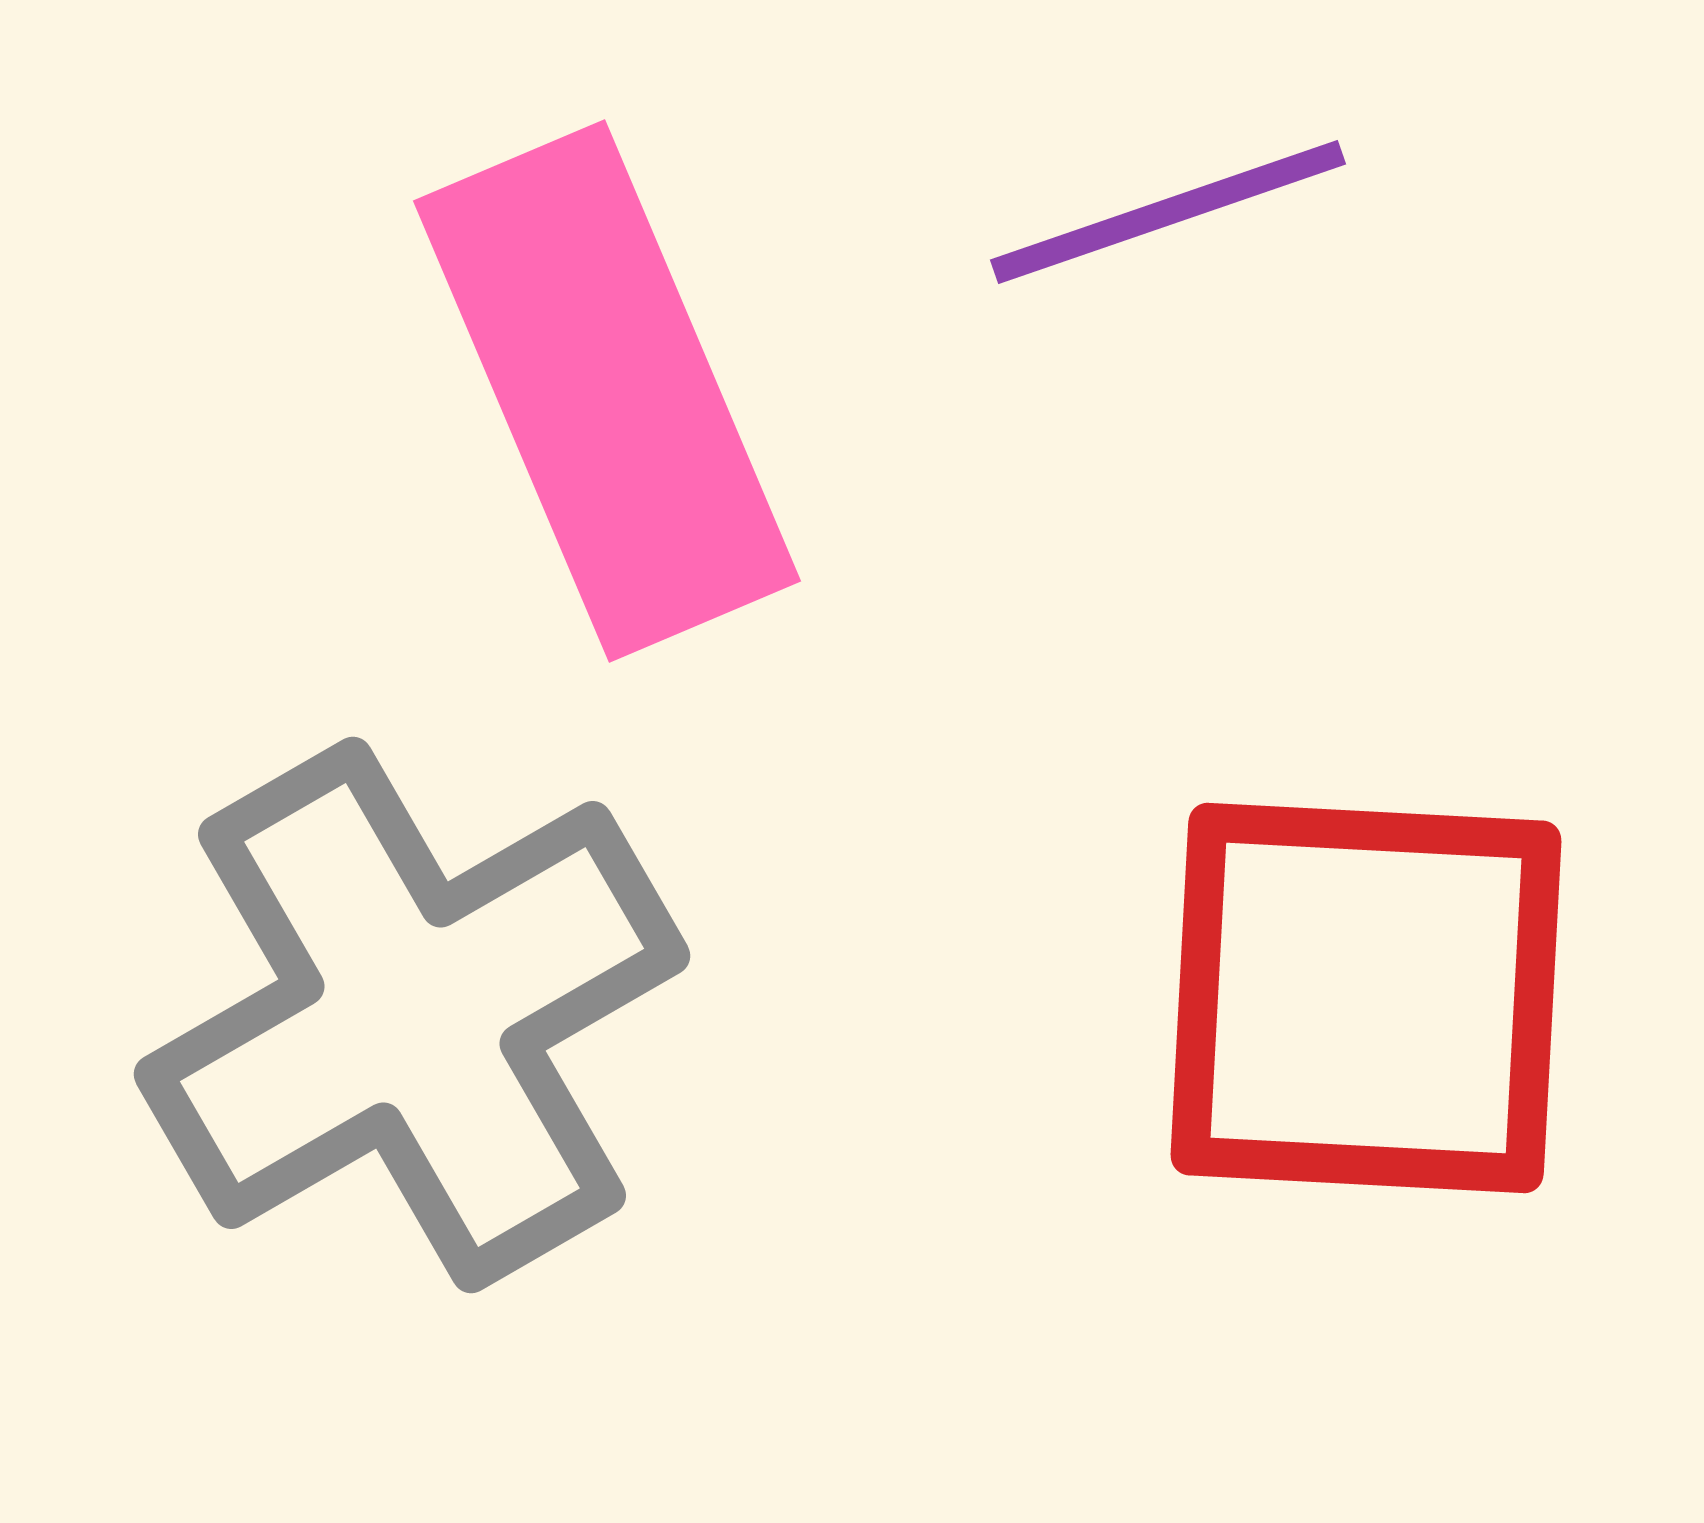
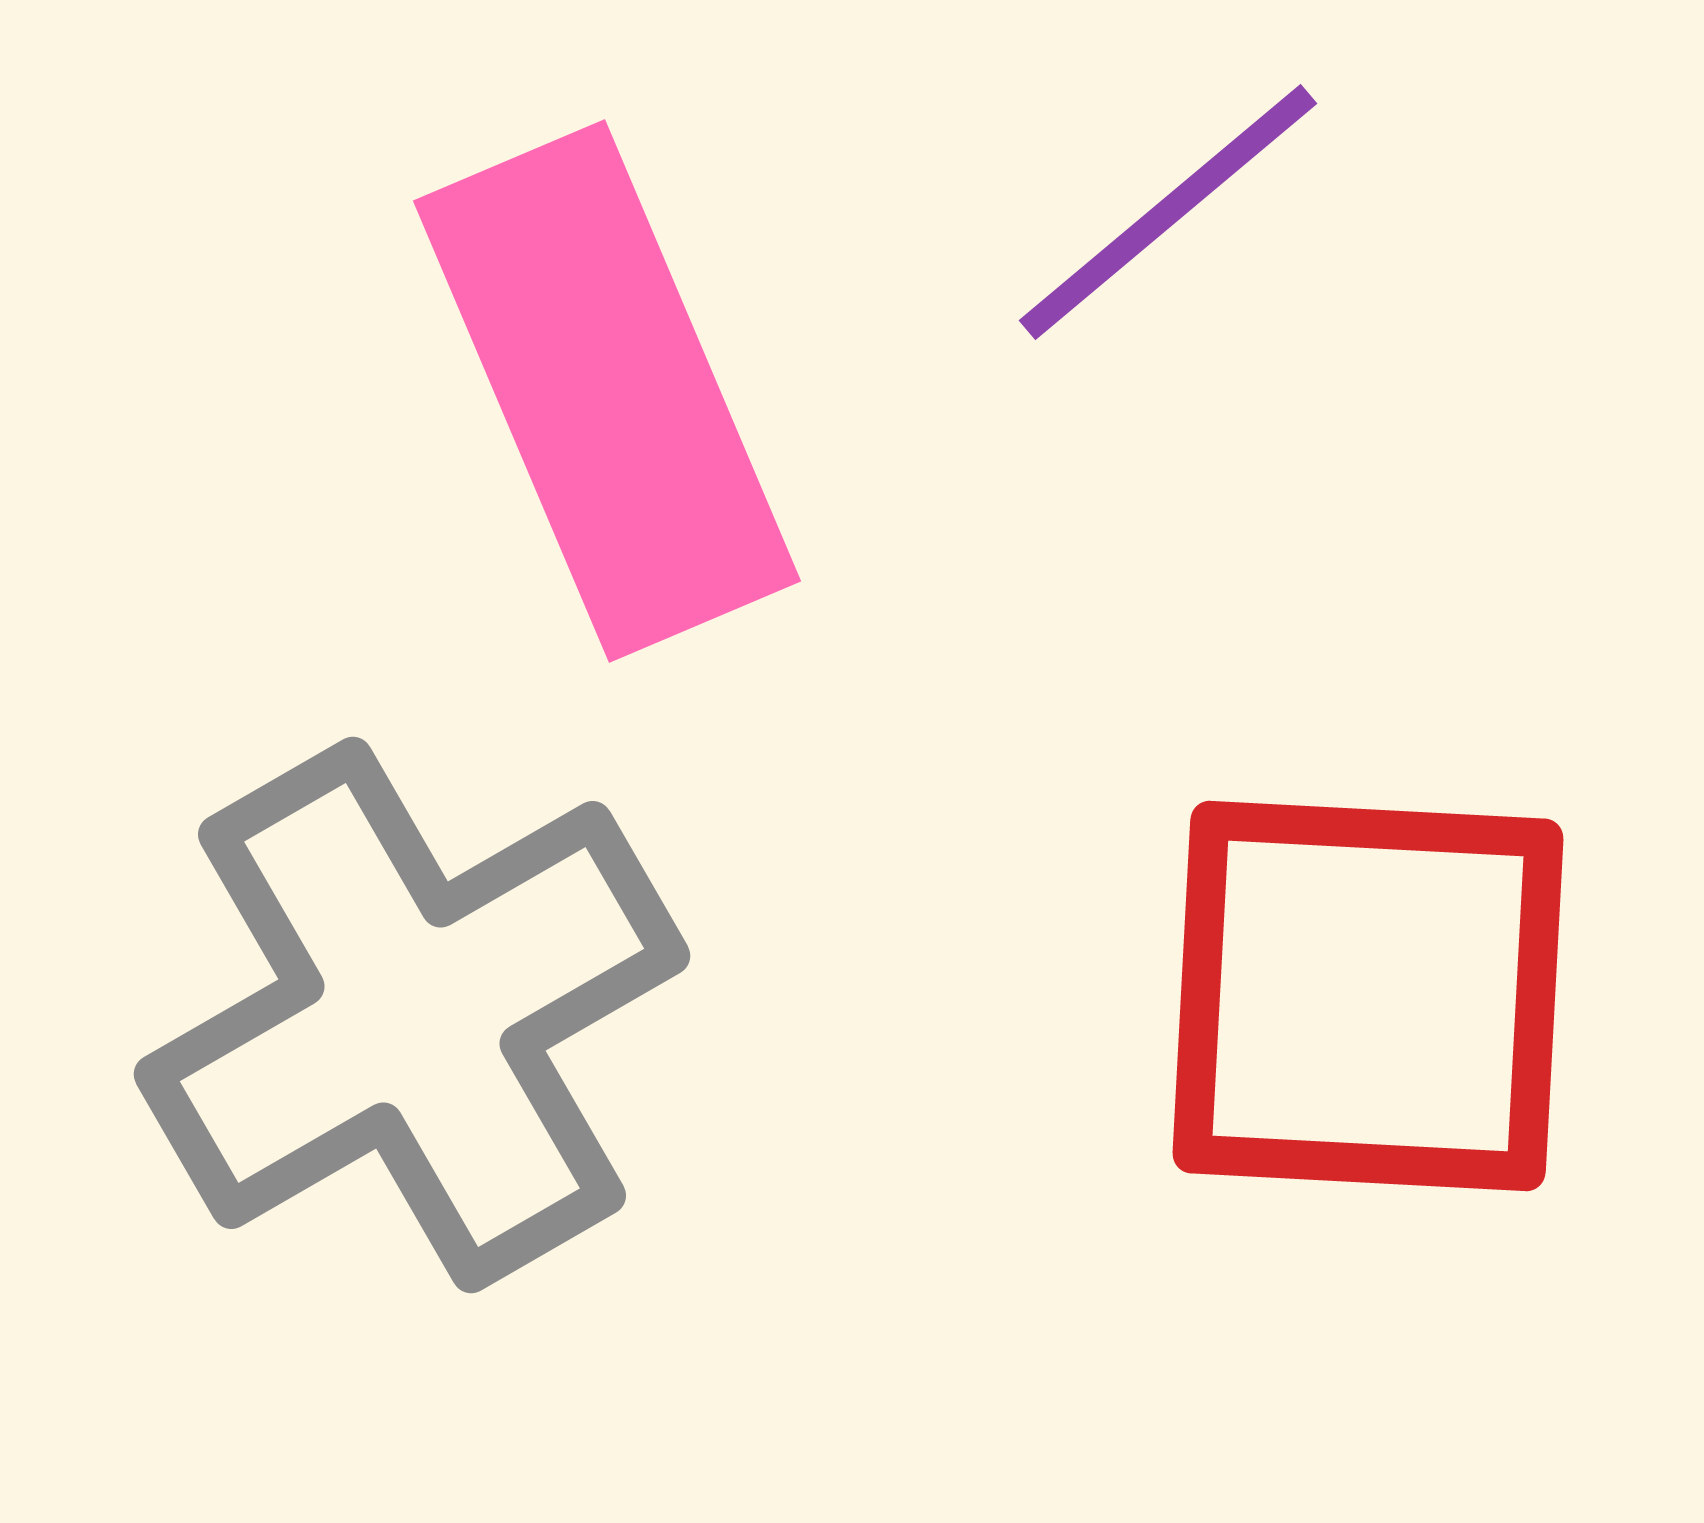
purple line: rotated 21 degrees counterclockwise
red square: moved 2 px right, 2 px up
